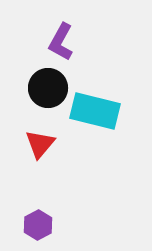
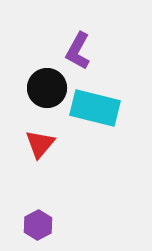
purple L-shape: moved 17 px right, 9 px down
black circle: moved 1 px left
cyan rectangle: moved 3 px up
